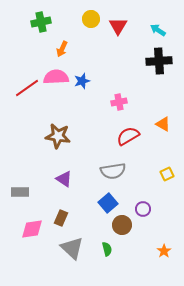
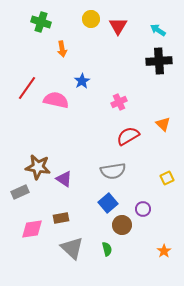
green cross: rotated 30 degrees clockwise
orange arrow: rotated 35 degrees counterclockwise
pink semicircle: moved 23 px down; rotated 15 degrees clockwise
blue star: rotated 14 degrees counterclockwise
red line: rotated 20 degrees counterclockwise
pink cross: rotated 14 degrees counterclockwise
orange triangle: rotated 14 degrees clockwise
brown star: moved 20 px left, 31 px down
yellow square: moved 4 px down
gray rectangle: rotated 24 degrees counterclockwise
brown rectangle: rotated 56 degrees clockwise
